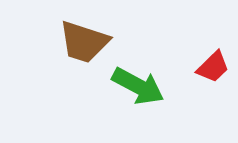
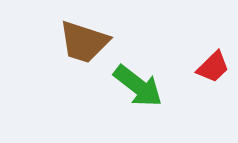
green arrow: rotated 10 degrees clockwise
